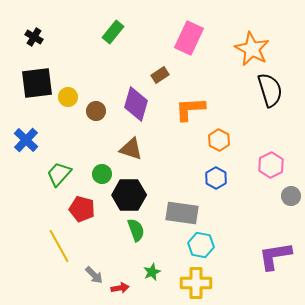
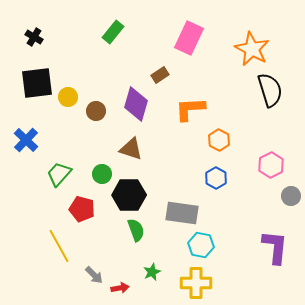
purple L-shape: moved 9 px up; rotated 105 degrees clockwise
